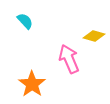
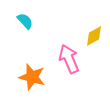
yellow diamond: rotated 45 degrees counterclockwise
orange star: moved 7 px up; rotated 20 degrees counterclockwise
